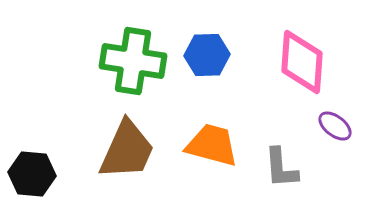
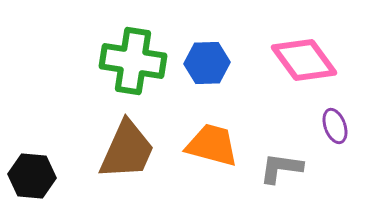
blue hexagon: moved 8 px down
pink diamond: moved 2 px right, 2 px up; rotated 40 degrees counterclockwise
purple ellipse: rotated 32 degrees clockwise
gray L-shape: rotated 102 degrees clockwise
black hexagon: moved 2 px down
